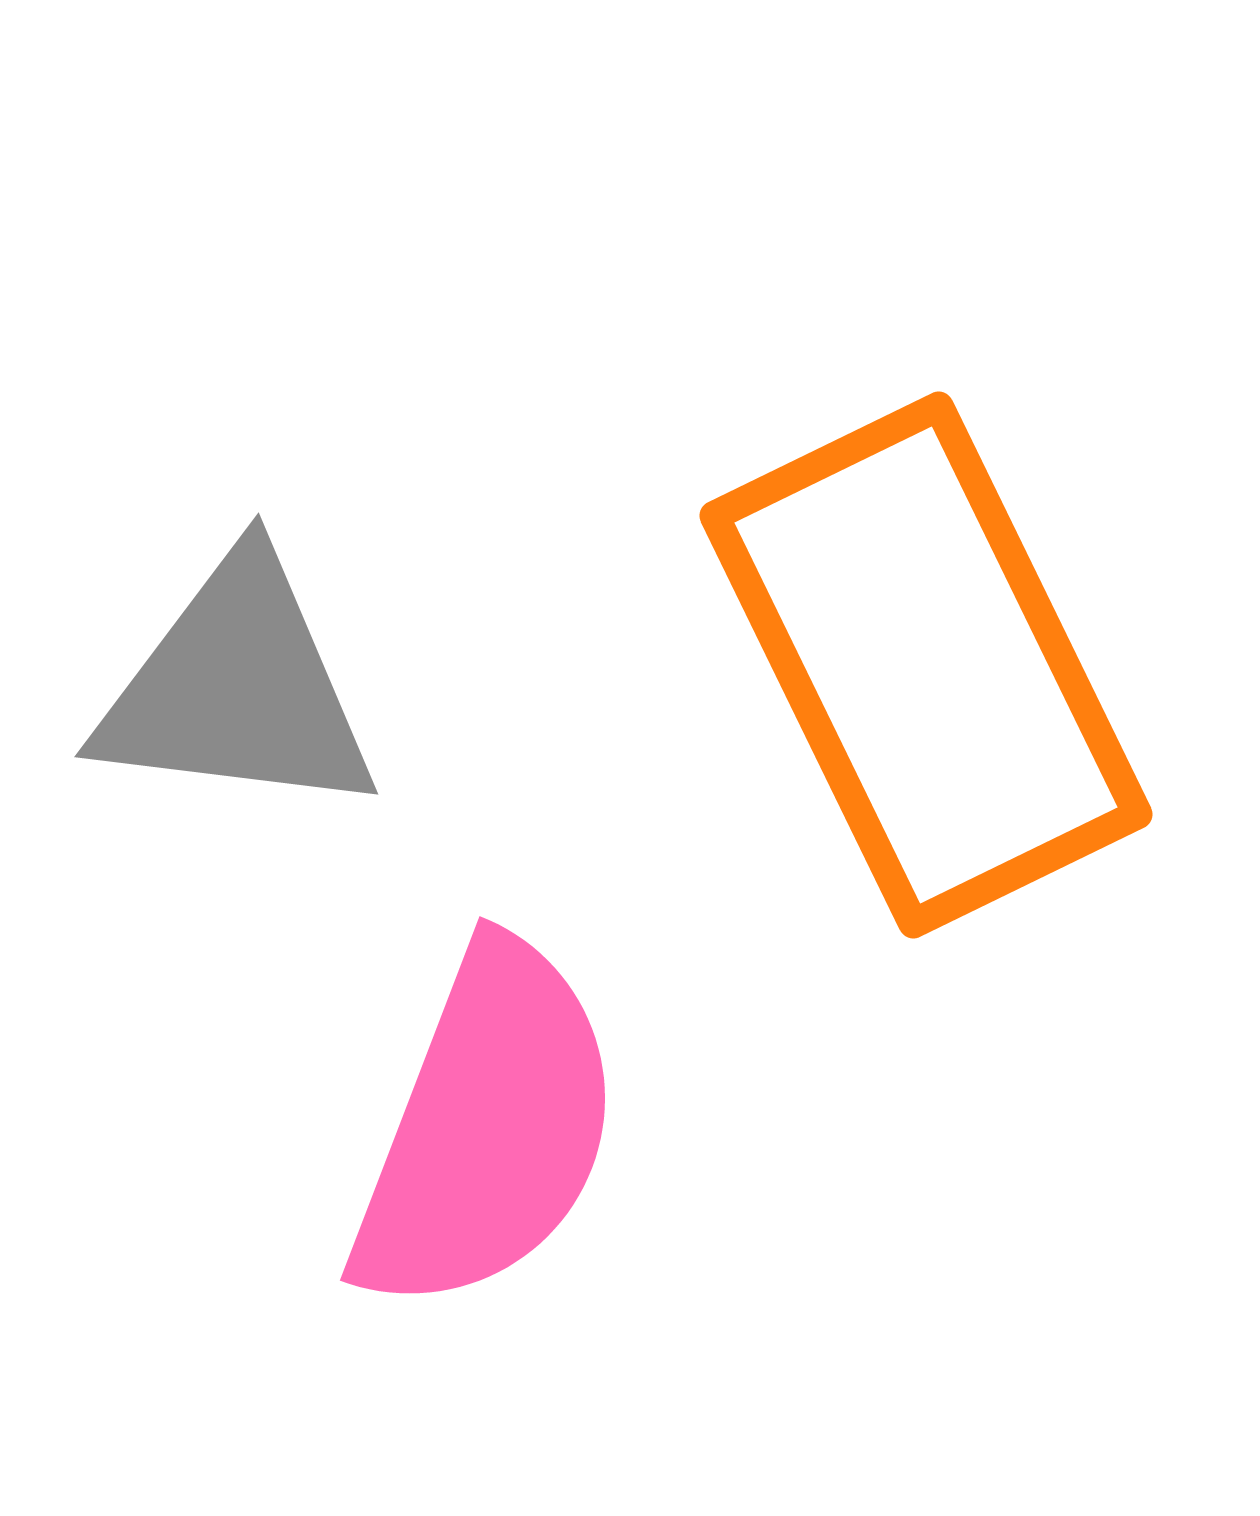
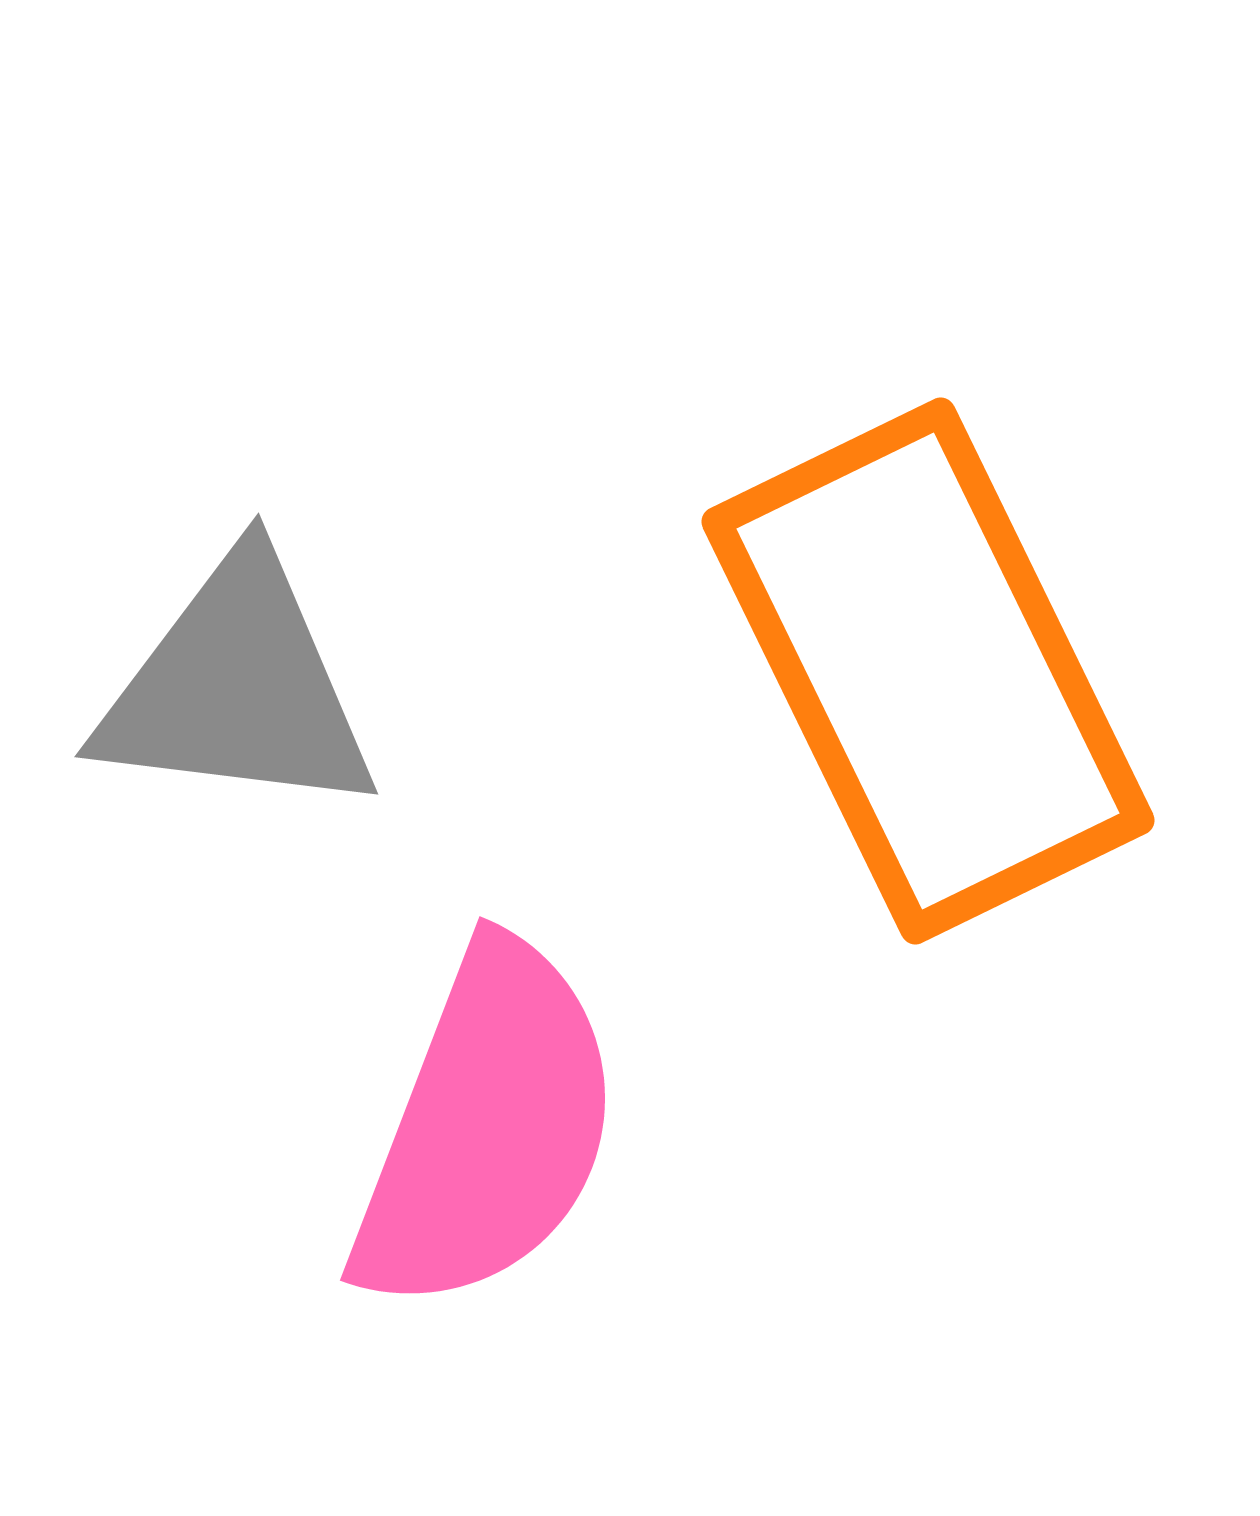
orange rectangle: moved 2 px right, 6 px down
